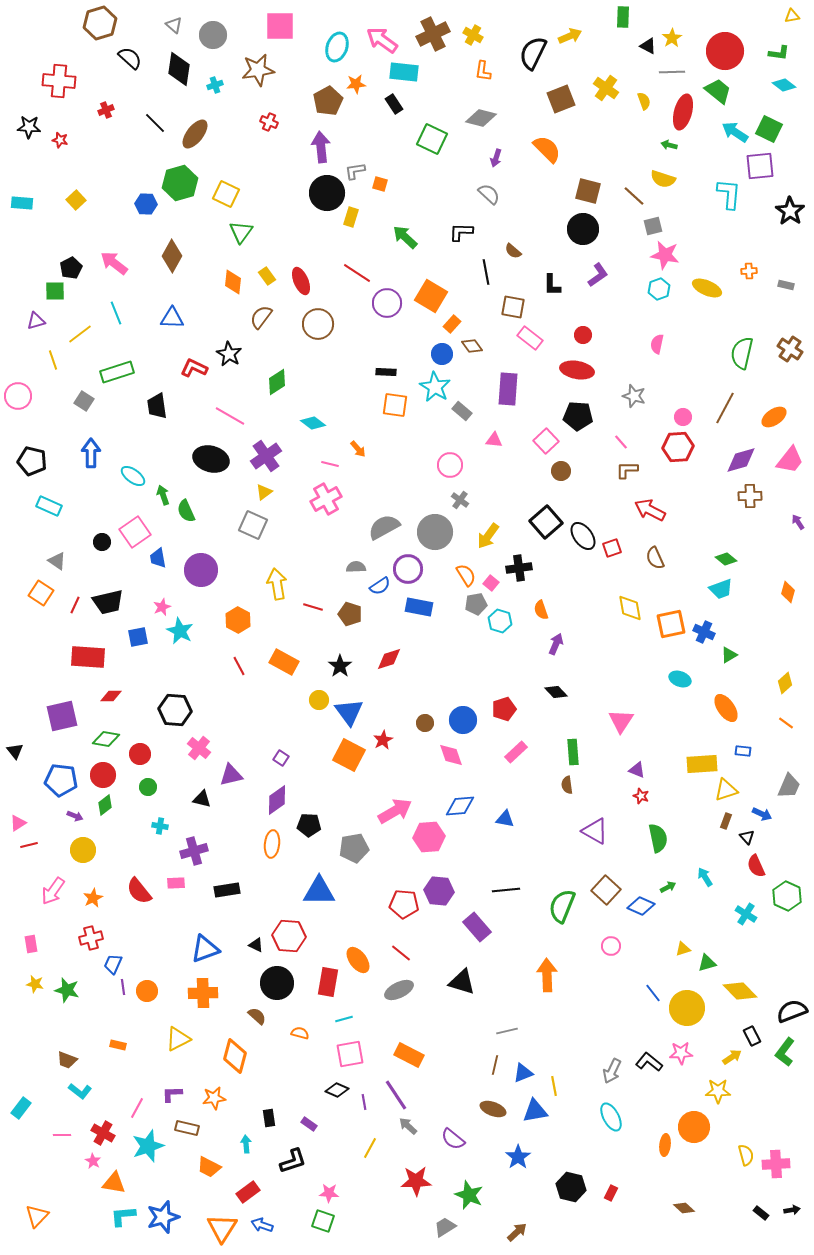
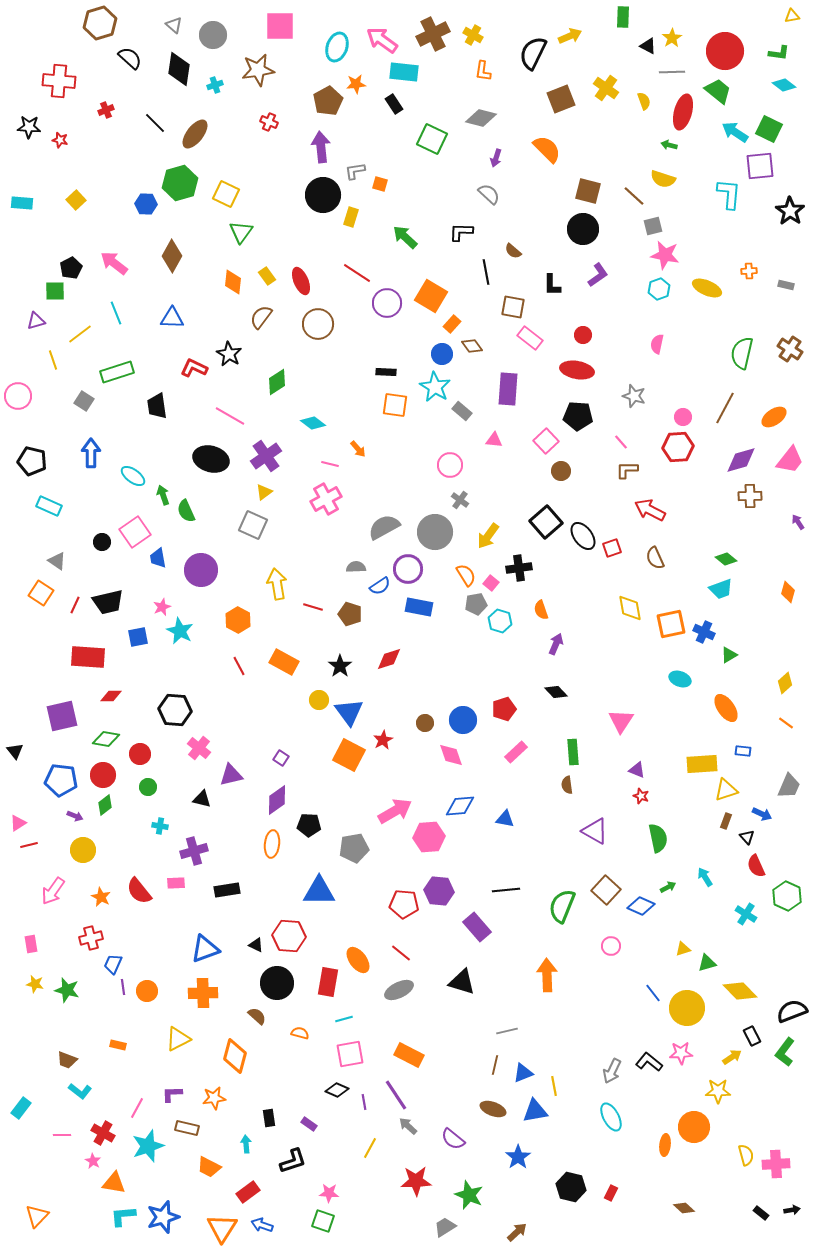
black circle at (327, 193): moved 4 px left, 2 px down
orange star at (93, 898): moved 8 px right, 1 px up; rotated 18 degrees counterclockwise
